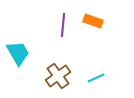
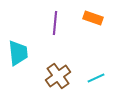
orange rectangle: moved 3 px up
purple line: moved 8 px left, 2 px up
cyan trapezoid: rotated 24 degrees clockwise
